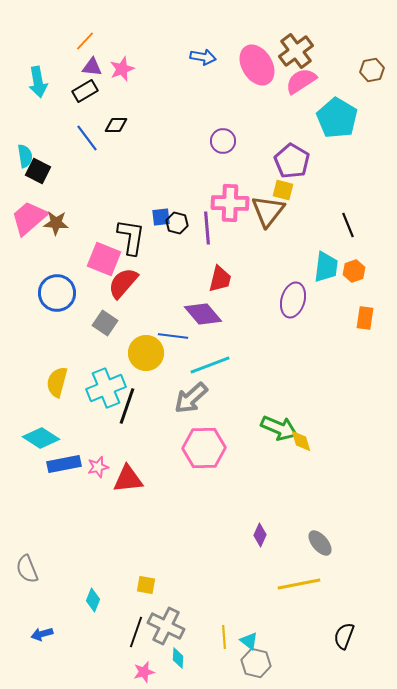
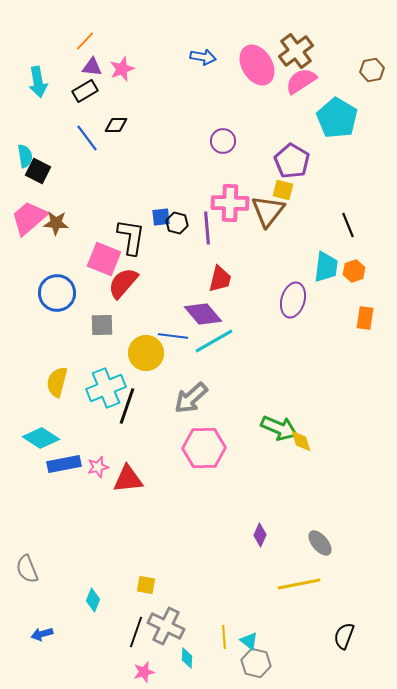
gray square at (105, 323): moved 3 px left, 2 px down; rotated 35 degrees counterclockwise
cyan line at (210, 365): moved 4 px right, 24 px up; rotated 9 degrees counterclockwise
cyan diamond at (178, 658): moved 9 px right
